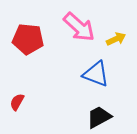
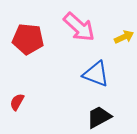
yellow arrow: moved 8 px right, 2 px up
